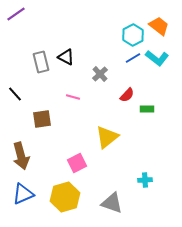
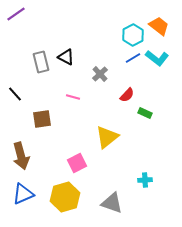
green rectangle: moved 2 px left, 4 px down; rotated 24 degrees clockwise
